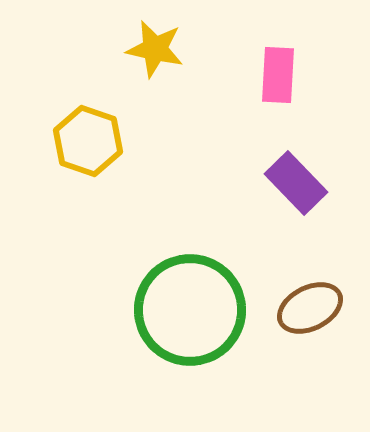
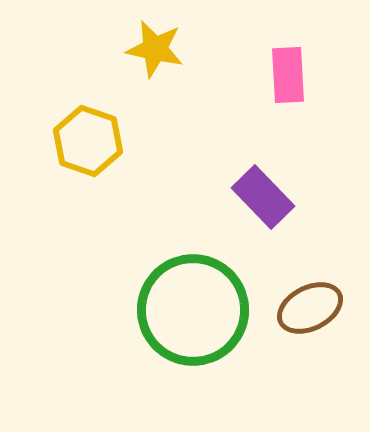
pink rectangle: moved 10 px right; rotated 6 degrees counterclockwise
purple rectangle: moved 33 px left, 14 px down
green circle: moved 3 px right
